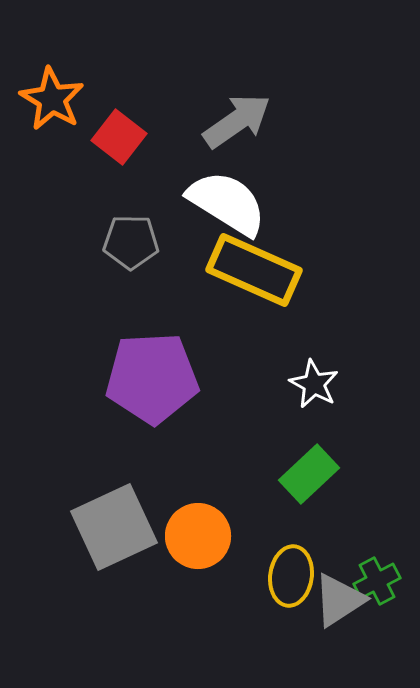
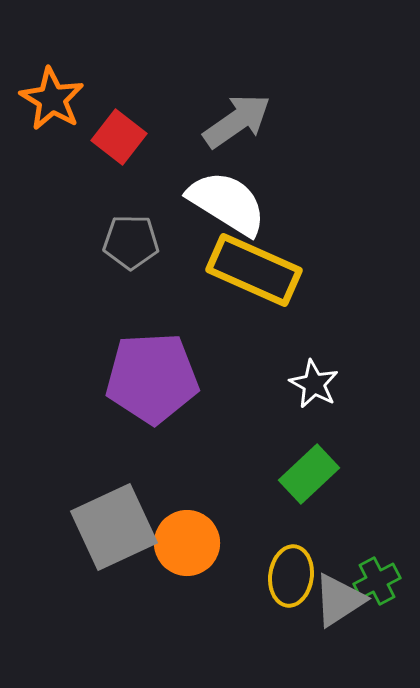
orange circle: moved 11 px left, 7 px down
